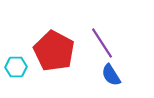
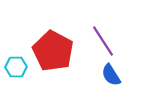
purple line: moved 1 px right, 2 px up
red pentagon: moved 1 px left
